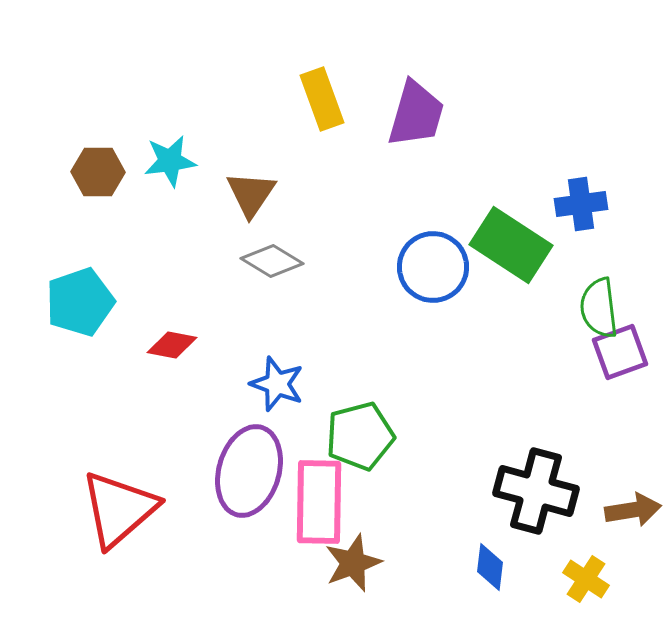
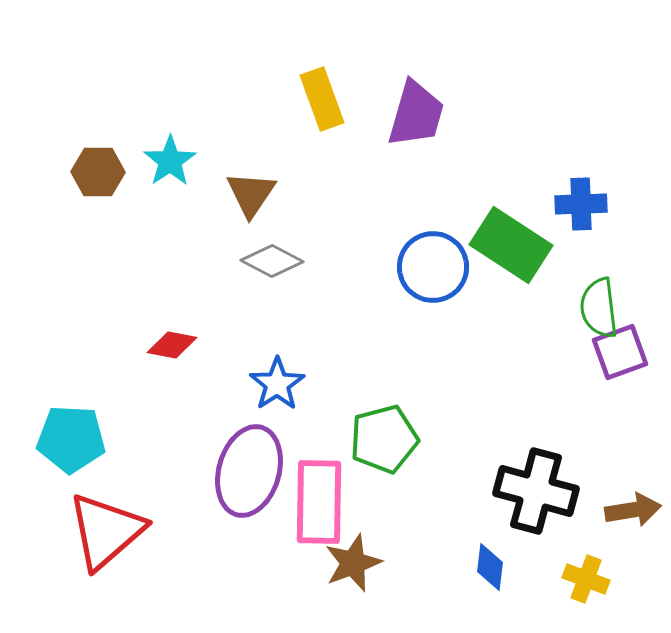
cyan star: rotated 26 degrees counterclockwise
blue cross: rotated 6 degrees clockwise
gray diamond: rotated 4 degrees counterclockwise
cyan pentagon: moved 9 px left, 137 px down; rotated 22 degrees clockwise
blue star: rotated 18 degrees clockwise
green pentagon: moved 24 px right, 3 px down
red triangle: moved 13 px left, 22 px down
yellow cross: rotated 12 degrees counterclockwise
